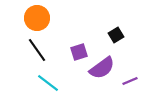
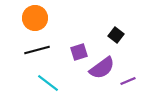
orange circle: moved 2 px left
black square: rotated 21 degrees counterclockwise
black line: rotated 70 degrees counterclockwise
purple line: moved 2 px left
